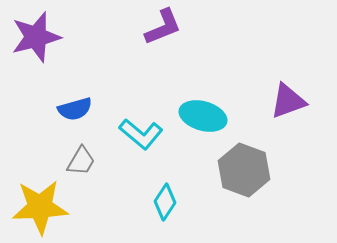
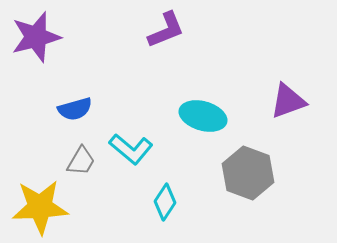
purple L-shape: moved 3 px right, 3 px down
cyan L-shape: moved 10 px left, 15 px down
gray hexagon: moved 4 px right, 3 px down
